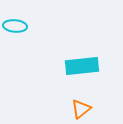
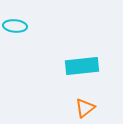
orange triangle: moved 4 px right, 1 px up
